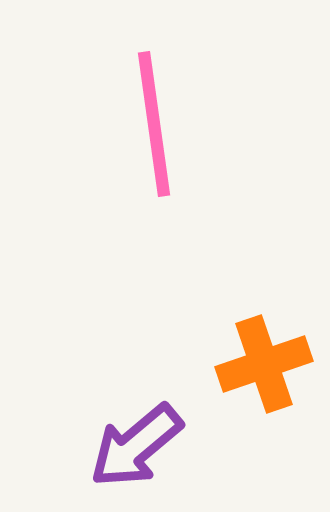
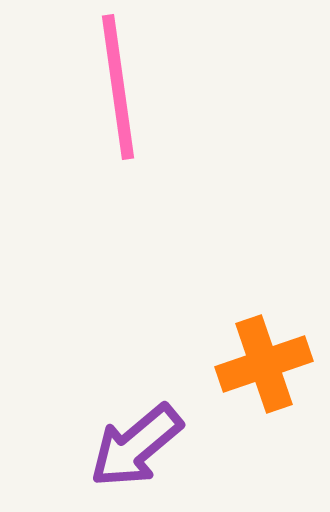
pink line: moved 36 px left, 37 px up
